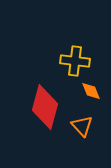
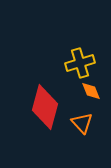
yellow cross: moved 5 px right, 2 px down; rotated 24 degrees counterclockwise
orange triangle: moved 3 px up
